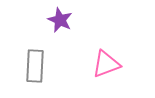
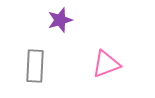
purple star: rotated 30 degrees clockwise
